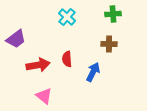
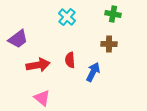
green cross: rotated 14 degrees clockwise
purple trapezoid: moved 2 px right
red semicircle: moved 3 px right, 1 px down
pink triangle: moved 2 px left, 2 px down
